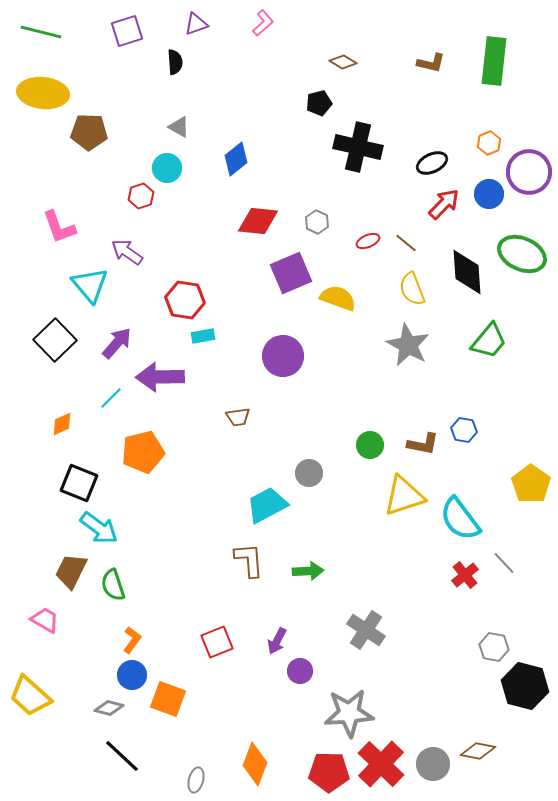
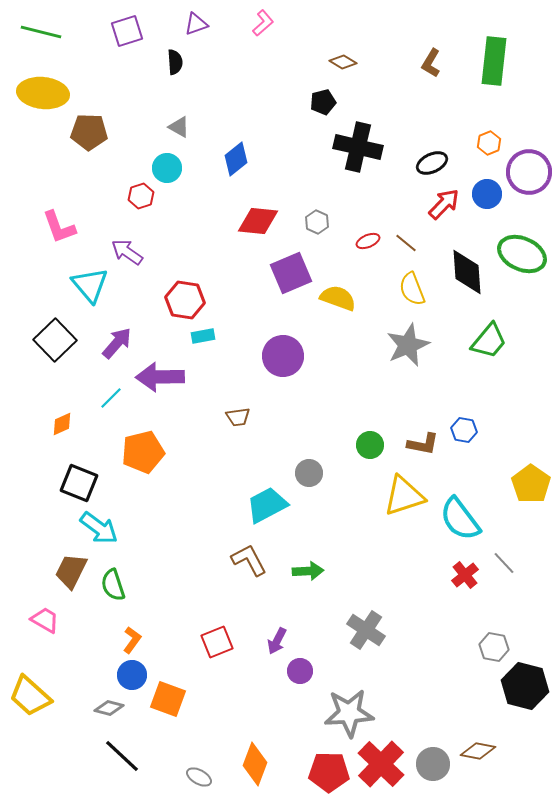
brown L-shape at (431, 63): rotated 108 degrees clockwise
black pentagon at (319, 103): moved 4 px right, 1 px up
blue circle at (489, 194): moved 2 px left
gray star at (408, 345): rotated 21 degrees clockwise
brown L-shape at (249, 560): rotated 24 degrees counterclockwise
gray ellipse at (196, 780): moved 3 px right, 3 px up; rotated 75 degrees counterclockwise
